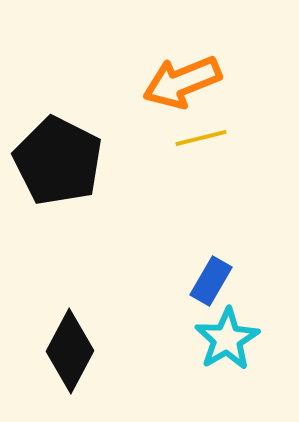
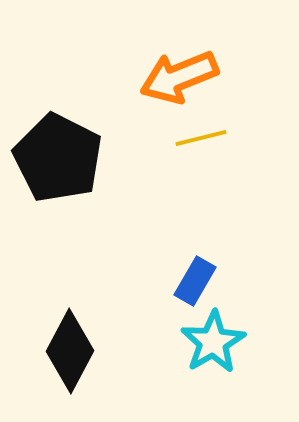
orange arrow: moved 3 px left, 5 px up
black pentagon: moved 3 px up
blue rectangle: moved 16 px left
cyan star: moved 14 px left, 3 px down
